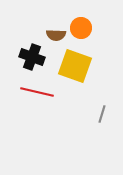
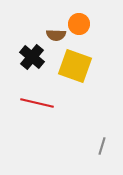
orange circle: moved 2 px left, 4 px up
black cross: rotated 20 degrees clockwise
red line: moved 11 px down
gray line: moved 32 px down
